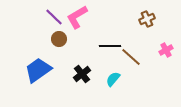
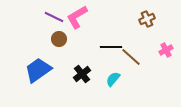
purple line: rotated 18 degrees counterclockwise
black line: moved 1 px right, 1 px down
